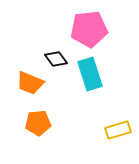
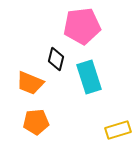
pink pentagon: moved 7 px left, 3 px up
black diamond: rotated 50 degrees clockwise
cyan rectangle: moved 1 px left, 3 px down
orange pentagon: moved 2 px left, 1 px up
